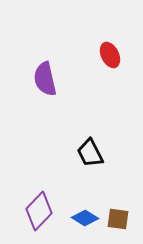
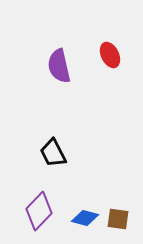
purple semicircle: moved 14 px right, 13 px up
black trapezoid: moved 37 px left
blue diamond: rotated 16 degrees counterclockwise
